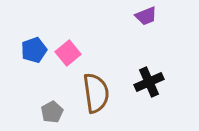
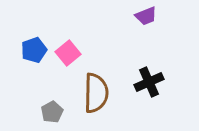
brown semicircle: rotated 9 degrees clockwise
